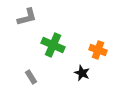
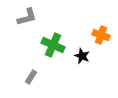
orange cross: moved 3 px right, 15 px up
black star: moved 17 px up
gray rectangle: rotated 64 degrees clockwise
